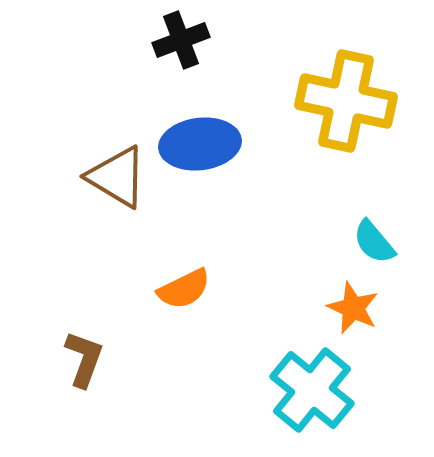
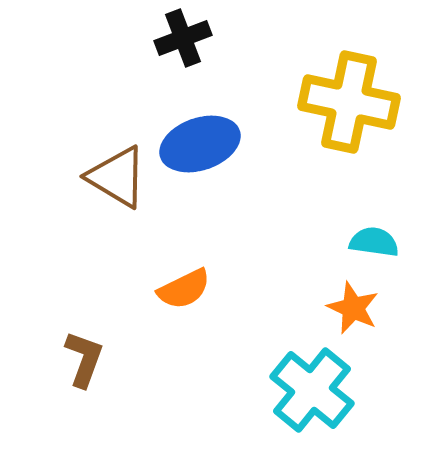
black cross: moved 2 px right, 2 px up
yellow cross: moved 3 px right, 1 px down
blue ellipse: rotated 12 degrees counterclockwise
cyan semicircle: rotated 138 degrees clockwise
